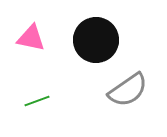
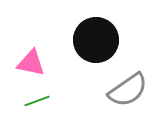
pink triangle: moved 25 px down
